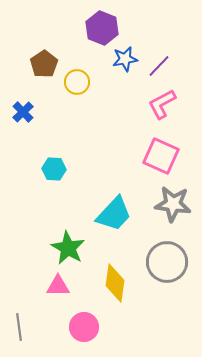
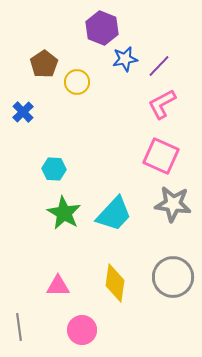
green star: moved 4 px left, 35 px up
gray circle: moved 6 px right, 15 px down
pink circle: moved 2 px left, 3 px down
